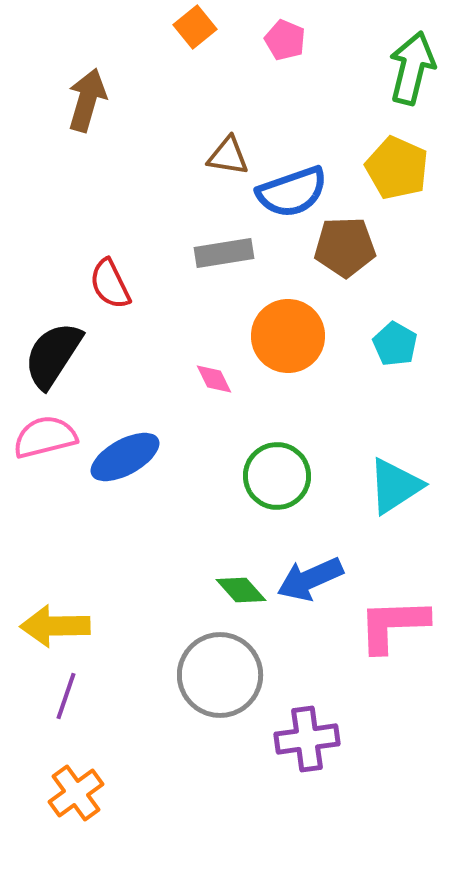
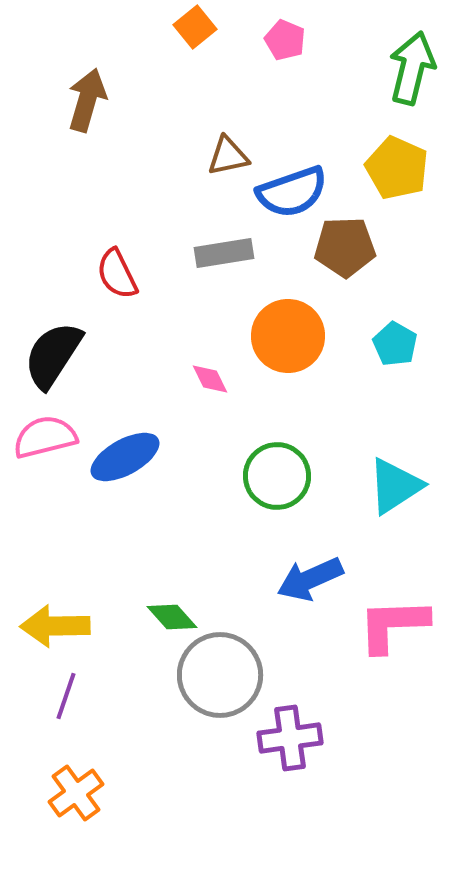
brown triangle: rotated 21 degrees counterclockwise
red semicircle: moved 7 px right, 10 px up
pink diamond: moved 4 px left
green diamond: moved 69 px left, 27 px down
purple cross: moved 17 px left, 1 px up
